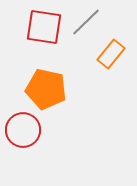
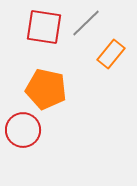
gray line: moved 1 px down
